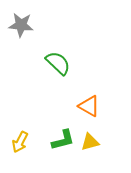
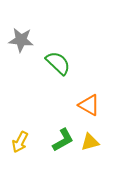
gray star: moved 15 px down
orange triangle: moved 1 px up
green L-shape: rotated 15 degrees counterclockwise
